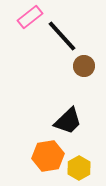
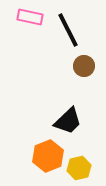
pink rectangle: rotated 50 degrees clockwise
black line: moved 6 px right, 6 px up; rotated 15 degrees clockwise
orange hexagon: rotated 12 degrees counterclockwise
yellow hexagon: rotated 15 degrees clockwise
